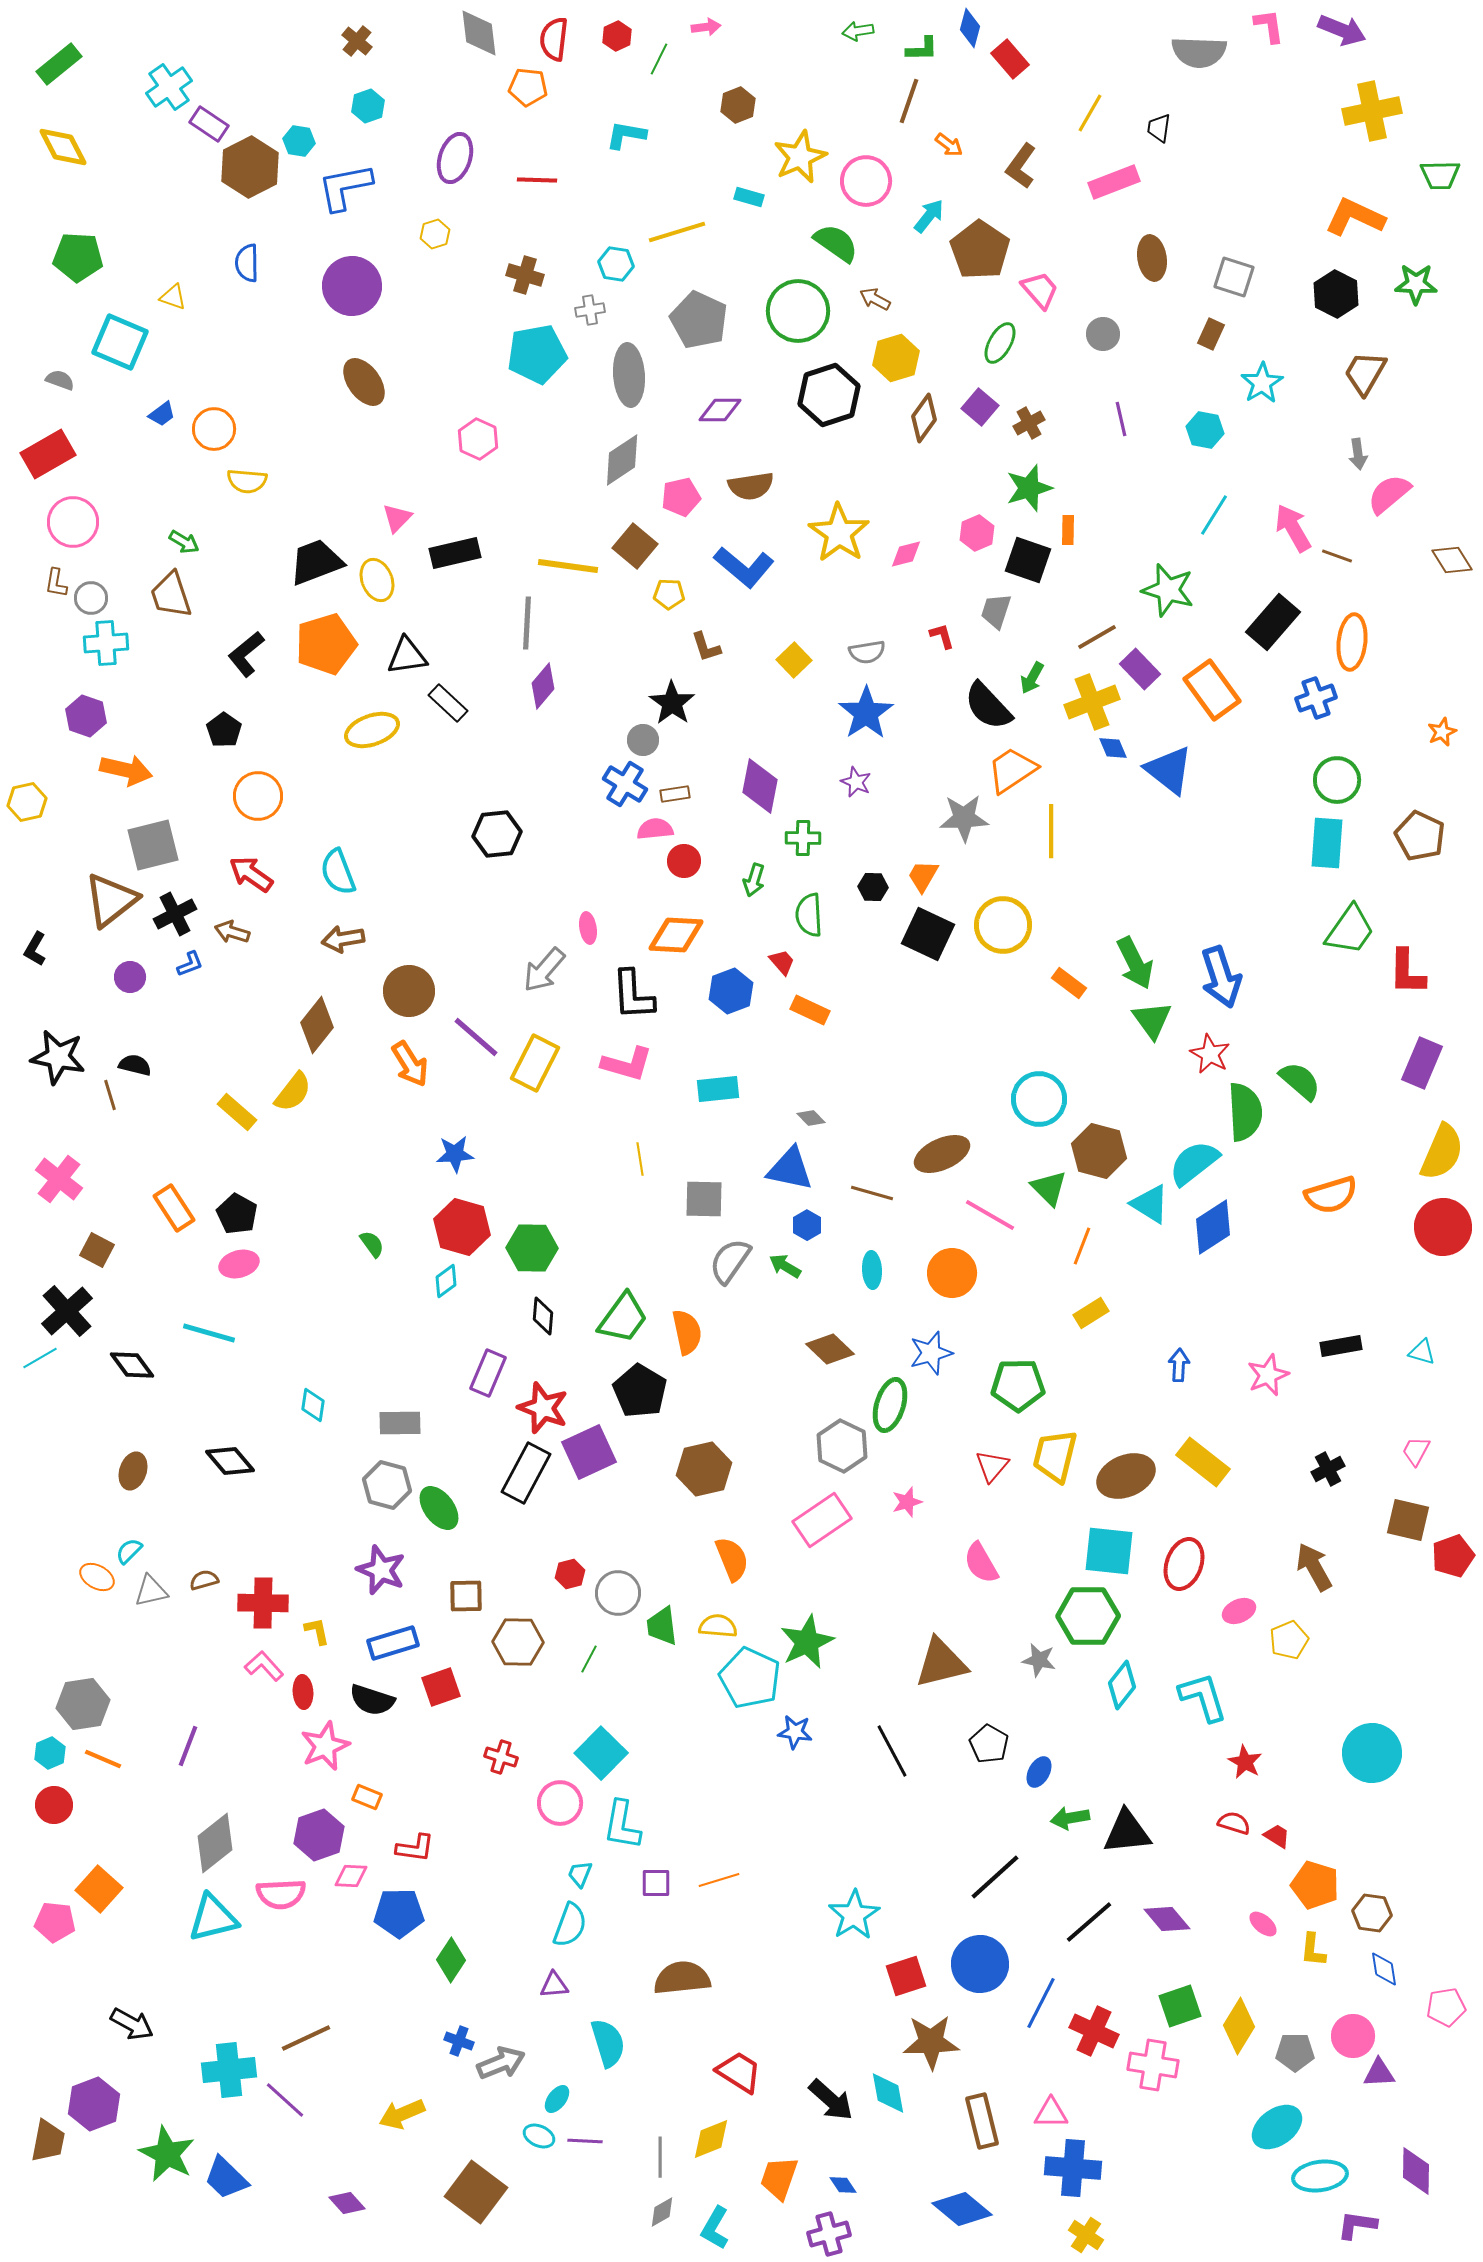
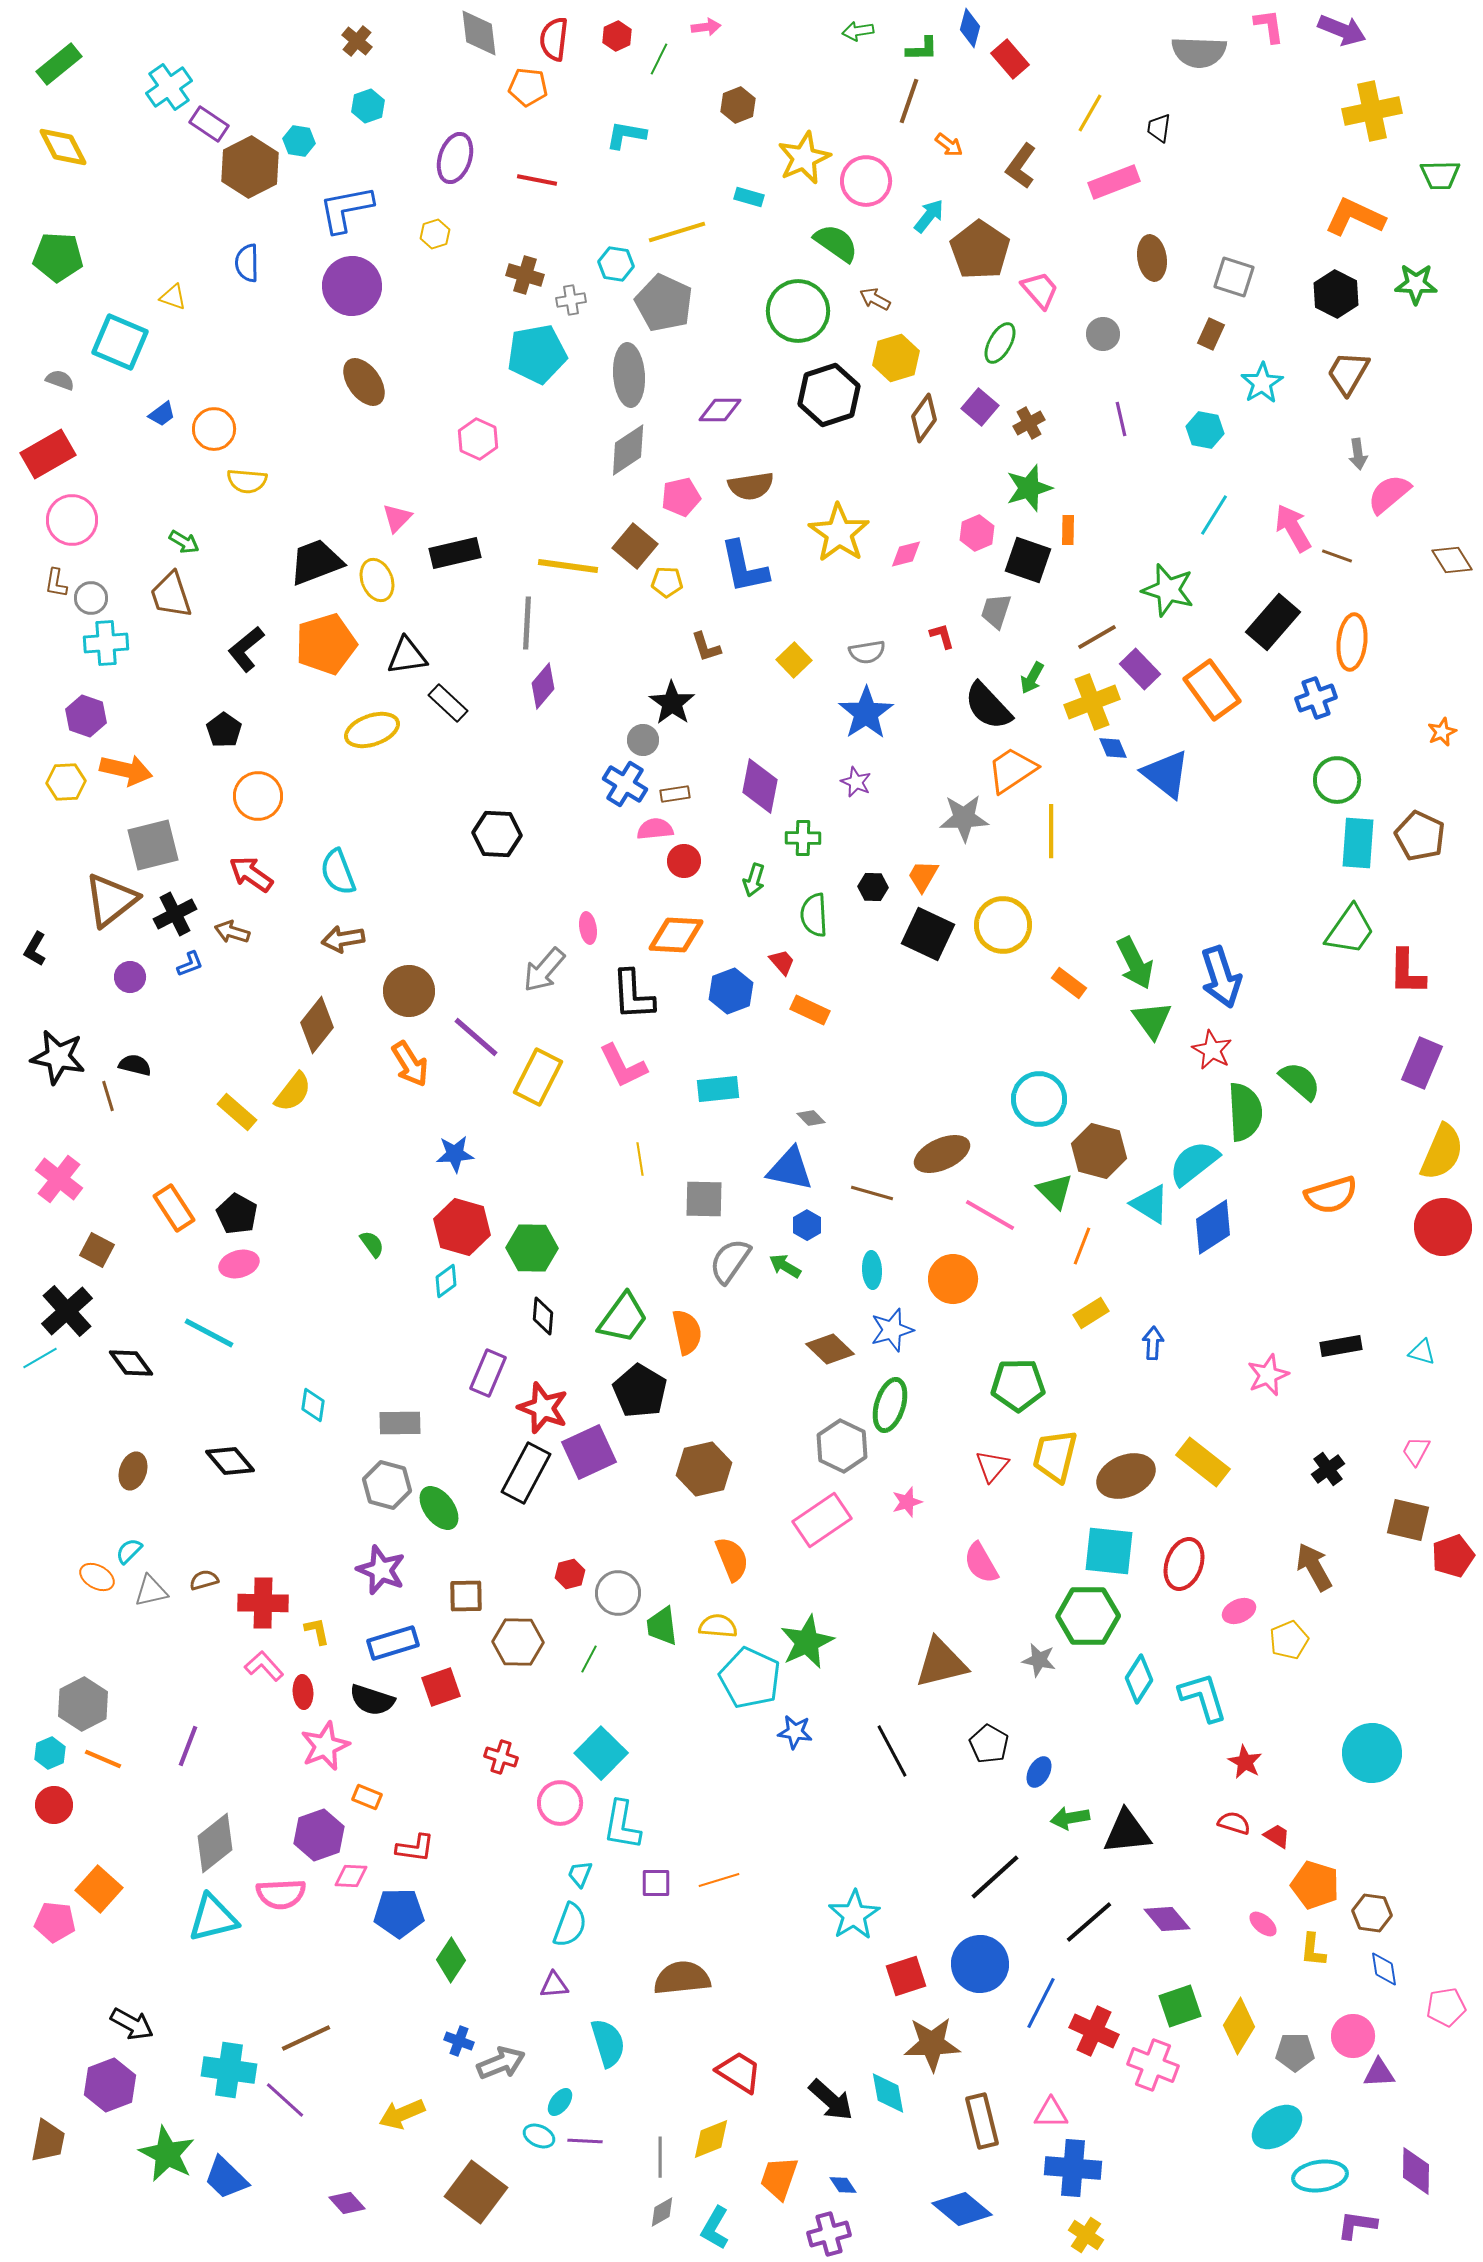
yellow star at (800, 157): moved 4 px right, 1 px down
red line at (537, 180): rotated 9 degrees clockwise
blue L-shape at (345, 187): moved 1 px right, 22 px down
green pentagon at (78, 257): moved 20 px left
gray cross at (590, 310): moved 19 px left, 10 px up
gray pentagon at (699, 320): moved 35 px left, 17 px up
brown trapezoid at (1365, 373): moved 17 px left
gray diamond at (622, 460): moved 6 px right, 10 px up
pink circle at (73, 522): moved 1 px left, 2 px up
blue L-shape at (744, 567): rotated 38 degrees clockwise
yellow pentagon at (669, 594): moved 2 px left, 12 px up
black L-shape at (246, 654): moved 5 px up
blue triangle at (1169, 770): moved 3 px left, 4 px down
yellow hexagon at (27, 802): moved 39 px right, 20 px up; rotated 9 degrees clockwise
black hexagon at (497, 834): rotated 9 degrees clockwise
cyan rectangle at (1327, 843): moved 31 px right
green semicircle at (809, 915): moved 5 px right
red star at (1210, 1054): moved 2 px right, 4 px up
yellow rectangle at (535, 1063): moved 3 px right, 14 px down
pink L-shape at (627, 1064): moved 4 px left, 2 px down; rotated 48 degrees clockwise
brown line at (110, 1095): moved 2 px left, 1 px down
green triangle at (1049, 1188): moved 6 px right, 3 px down
orange circle at (952, 1273): moved 1 px right, 6 px down
cyan line at (209, 1333): rotated 12 degrees clockwise
blue star at (931, 1353): moved 39 px left, 23 px up
black diamond at (132, 1365): moved 1 px left, 2 px up
blue arrow at (1179, 1365): moved 26 px left, 22 px up
black cross at (1328, 1469): rotated 8 degrees counterclockwise
cyan diamond at (1122, 1685): moved 17 px right, 6 px up; rotated 6 degrees counterclockwise
gray hexagon at (83, 1704): rotated 18 degrees counterclockwise
brown star at (931, 2042): moved 1 px right, 2 px down
pink cross at (1153, 2065): rotated 12 degrees clockwise
cyan cross at (229, 2070): rotated 14 degrees clockwise
cyan ellipse at (557, 2099): moved 3 px right, 3 px down
purple hexagon at (94, 2104): moved 16 px right, 19 px up
